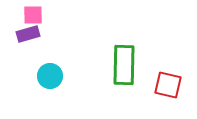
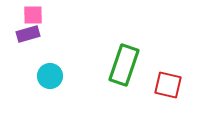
green rectangle: rotated 18 degrees clockwise
